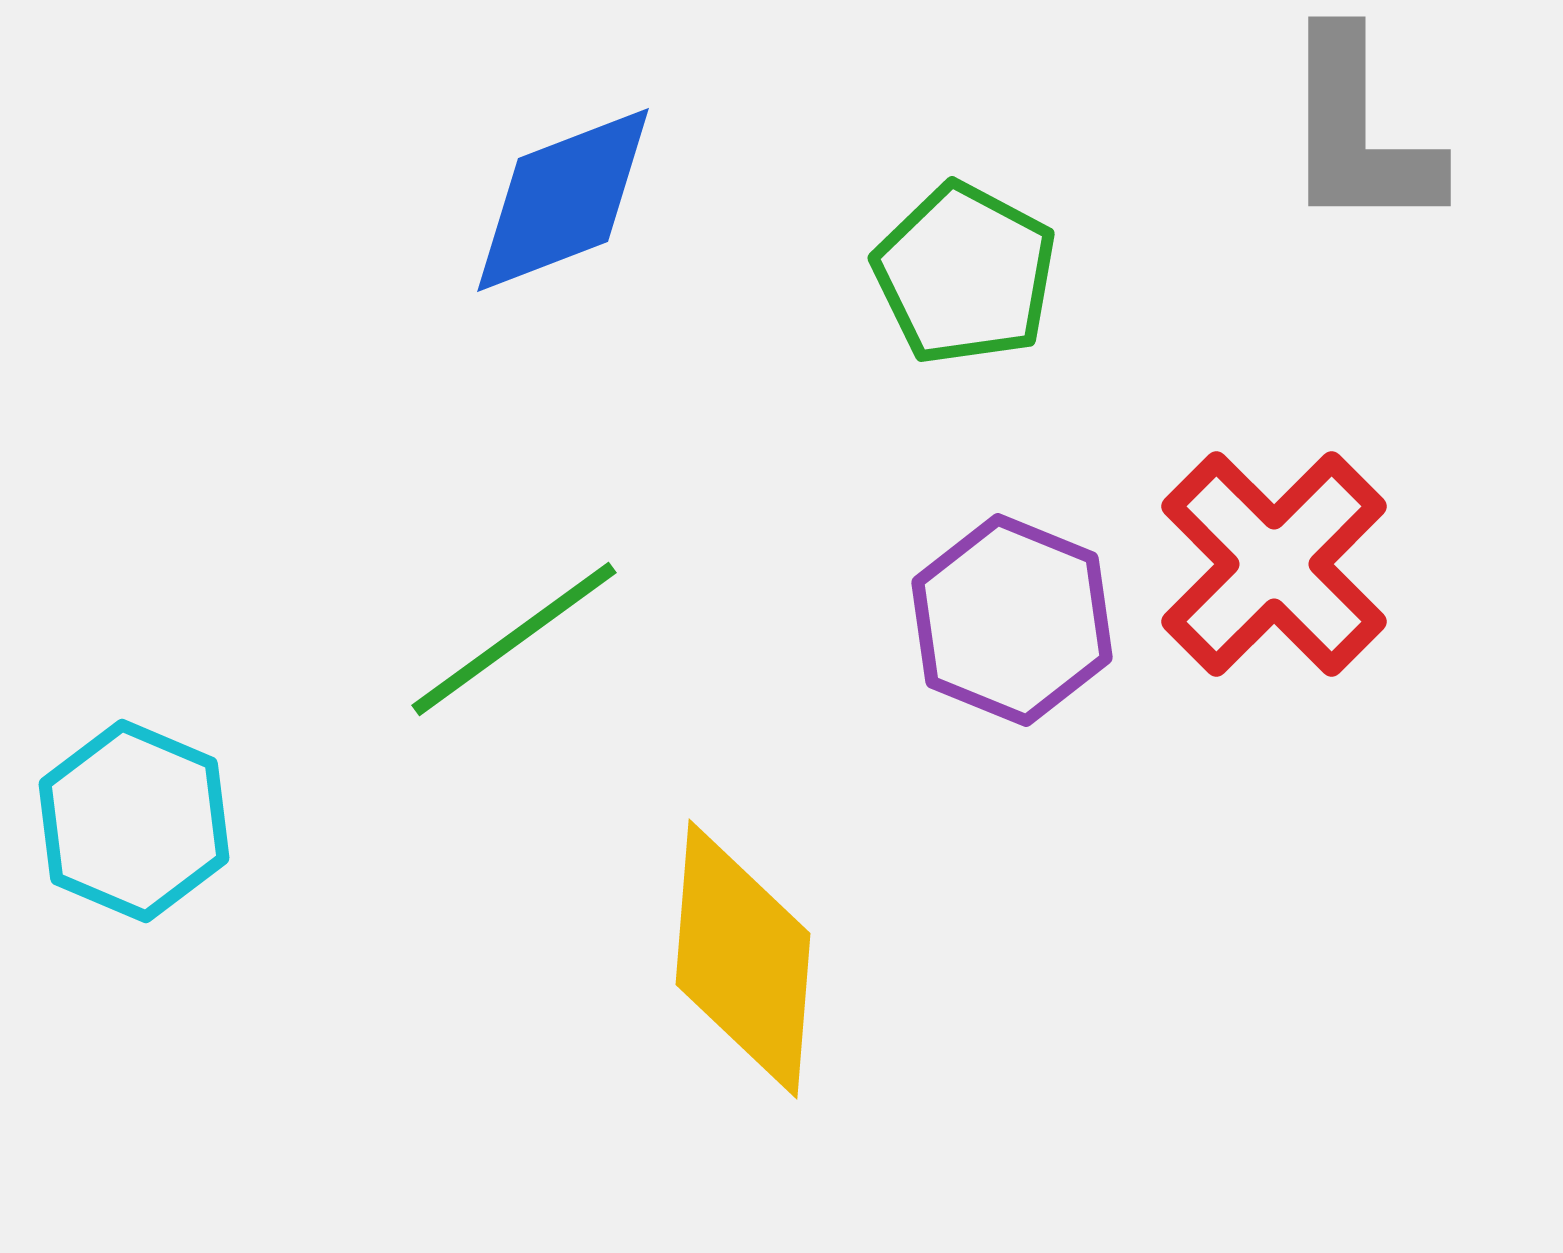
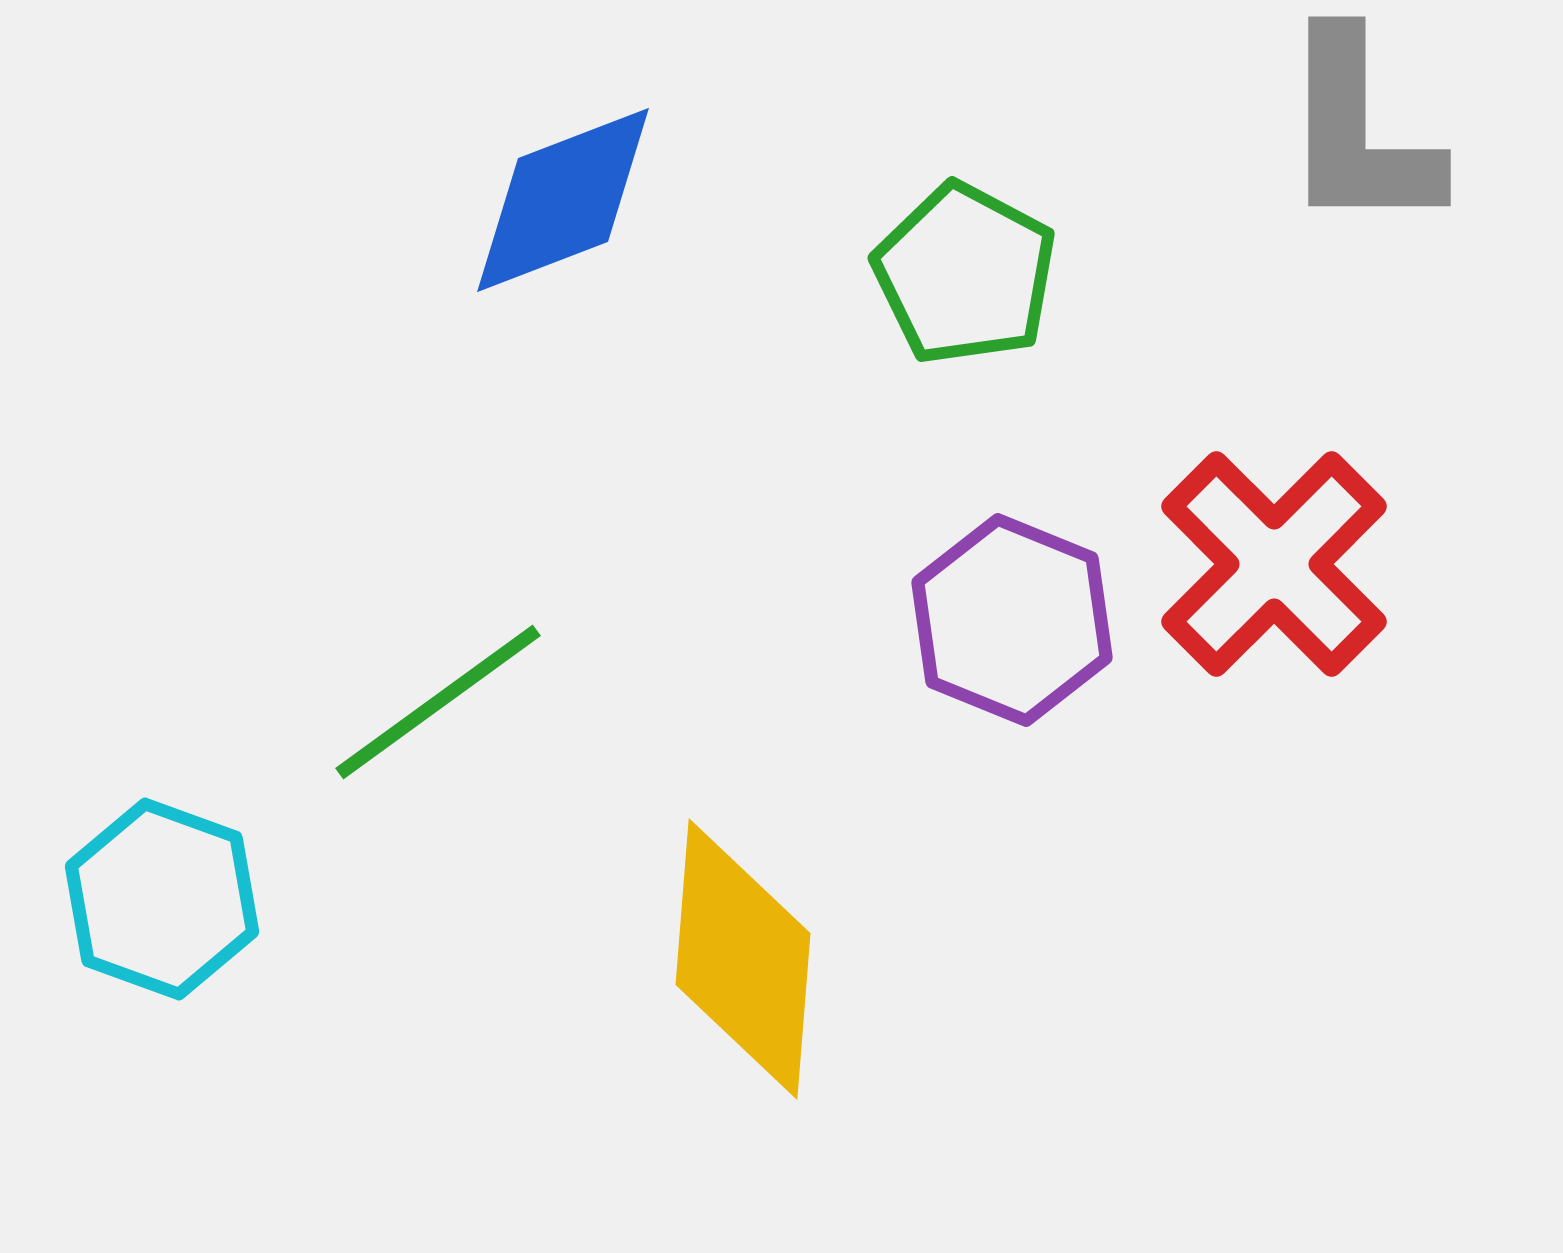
green line: moved 76 px left, 63 px down
cyan hexagon: moved 28 px right, 78 px down; rotated 3 degrees counterclockwise
